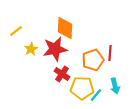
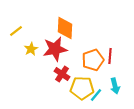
red line: moved 3 px down
